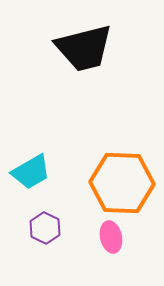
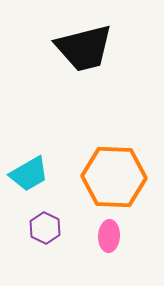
cyan trapezoid: moved 2 px left, 2 px down
orange hexagon: moved 8 px left, 6 px up
pink ellipse: moved 2 px left, 1 px up; rotated 16 degrees clockwise
